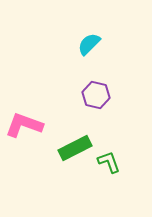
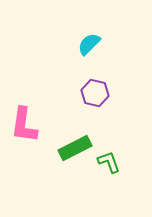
purple hexagon: moved 1 px left, 2 px up
pink L-shape: rotated 102 degrees counterclockwise
